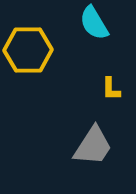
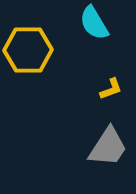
yellow L-shape: rotated 110 degrees counterclockwise
gray trapezoid: moved 15 px right, 1 px down
